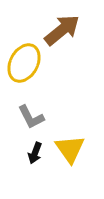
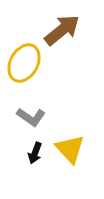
gray L-shape: rotated 28 degrees counterclockwise
yellow triangle: rotated 8 degrees counterclockwise
